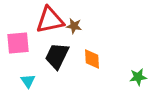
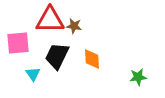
red triangle: rotated 12 degrees clockwise
cyan triangle: moved 5 px right, 7 px up
